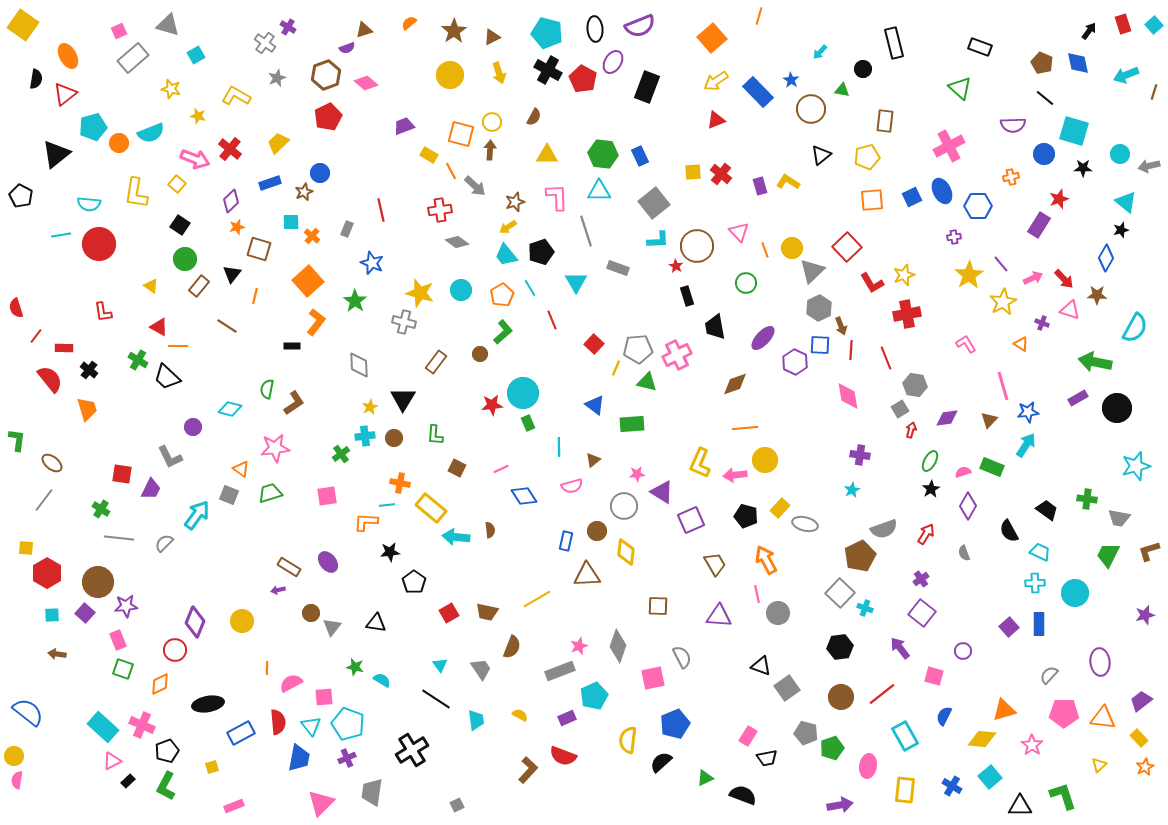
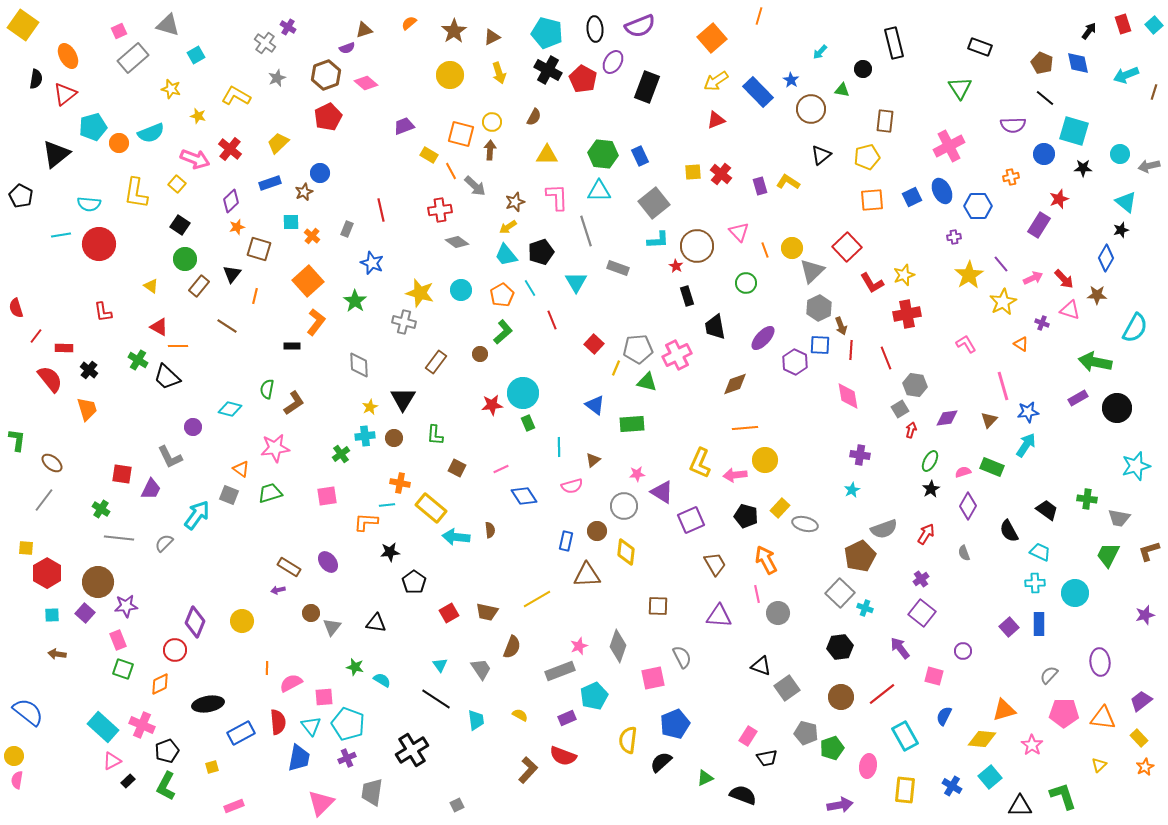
green triangle at (960, 88): rotated 15 degrees clockwise
